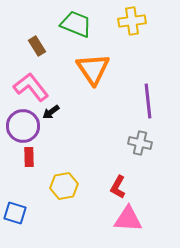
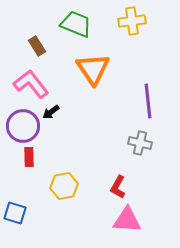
pink L-shape: moved 3 px up
pink triangle: moved 1 px left, 1 px down
